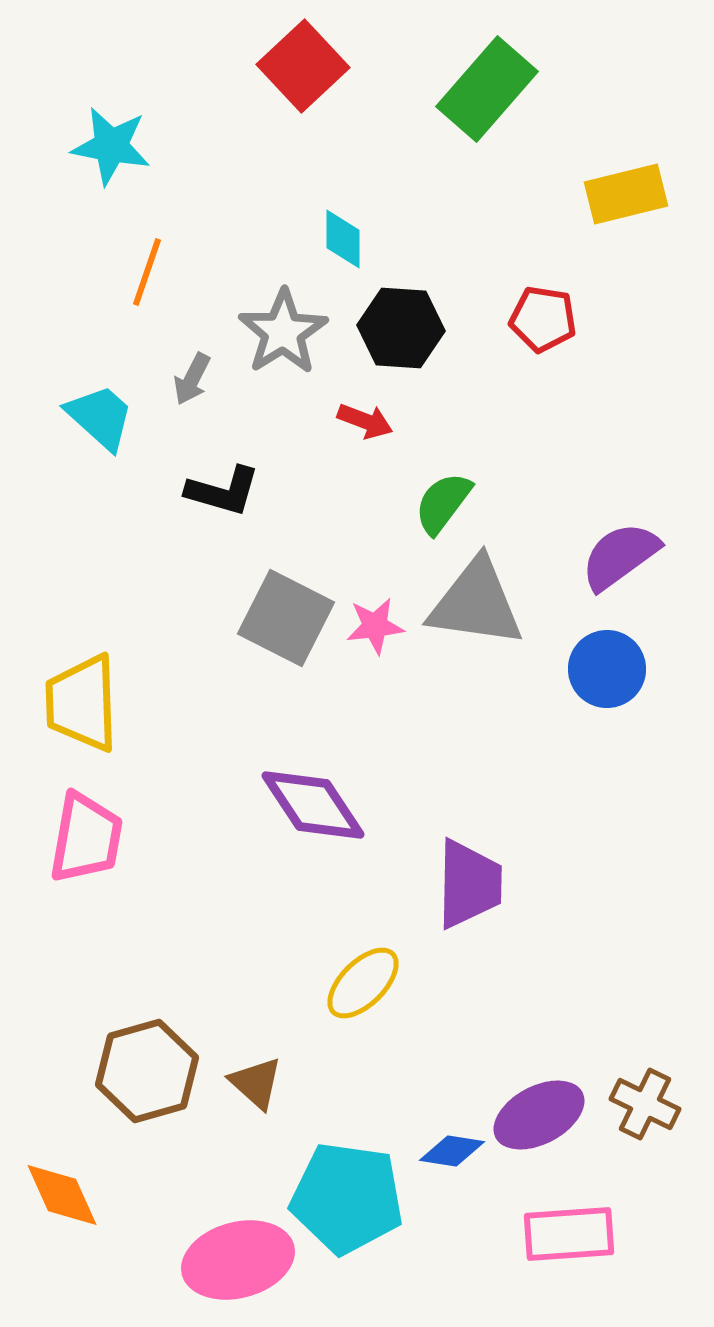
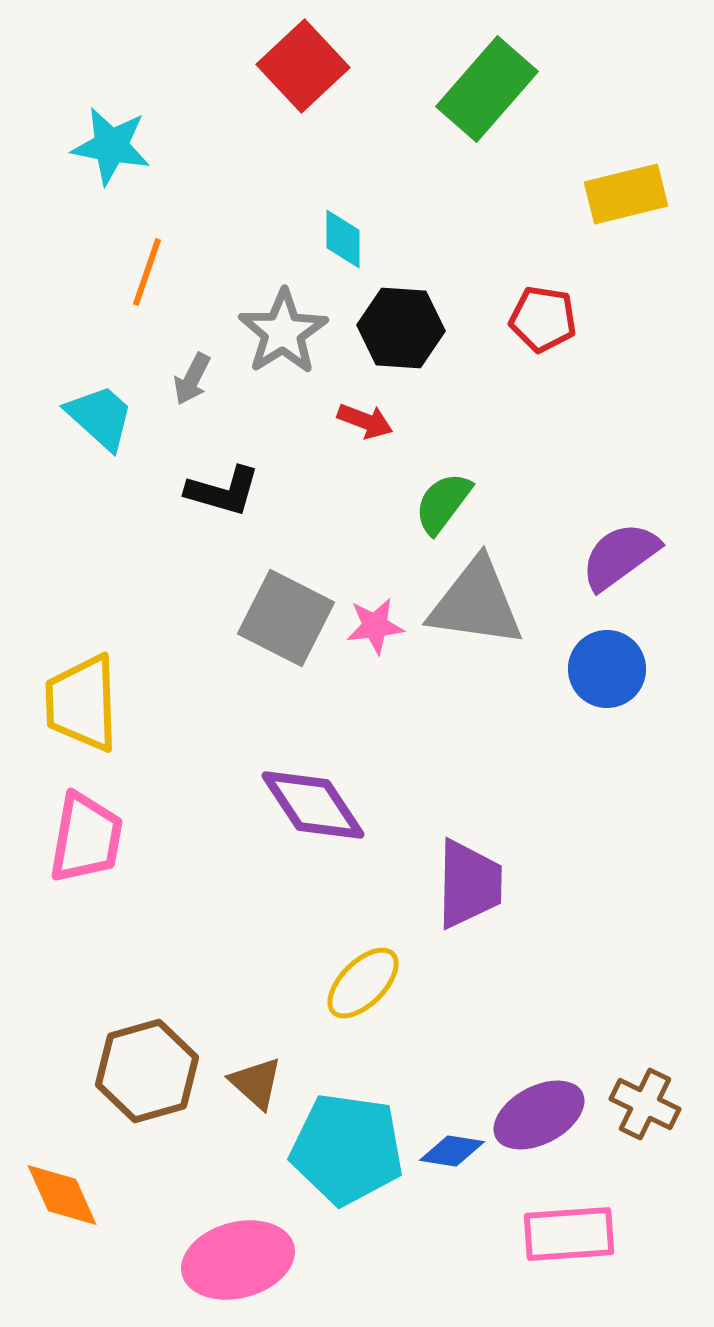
cyan pentagon: moved 49 px up
